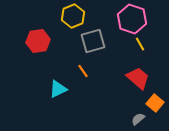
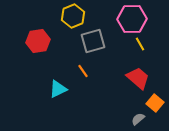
pink hexagon: rotated 20 degrees counterclockwise
